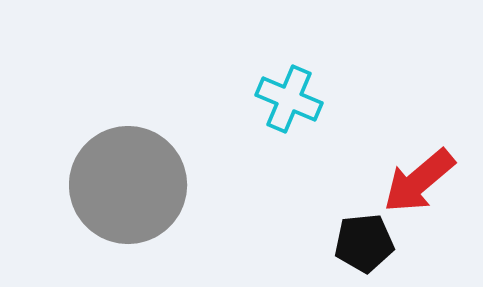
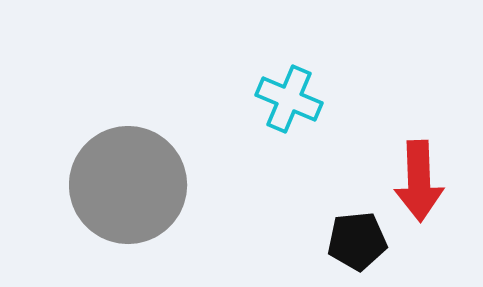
red arrow: rotated 52 degrees counterclockwise
black pentagon: moved 7 px left, 2 px up
